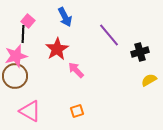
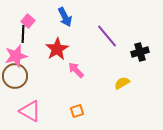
purple line: moved 2 px left, 1 px down
yellow semicircle: moved 27 px left, 3 px down
